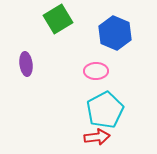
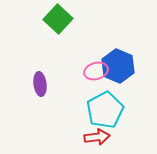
green square: rotated 16 degrees counterclockwise
blue hexagon: moved 3 px right, 33 px down
purple ellipse: moved 14 px right, 20 px down
pink ellipse: rotated 15 degrees counterclockwise
